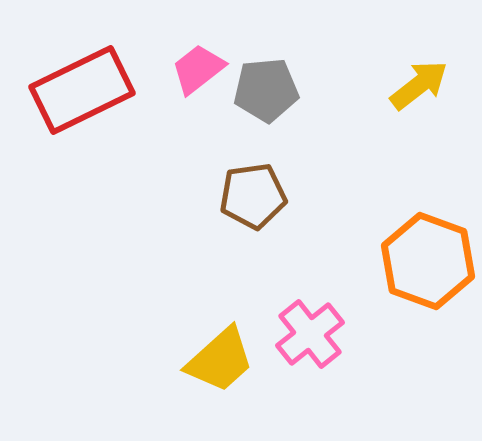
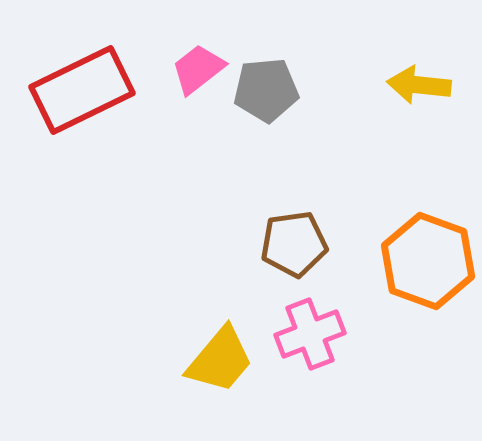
yellow arrow: rotated 136 degrees counterclockwise
brown pentagon: moved 41 px right, 48 px down
pink cross: rotated 18 degrees clockwise
yellow trapezoid: rotated 8 degrees counterclockwise
